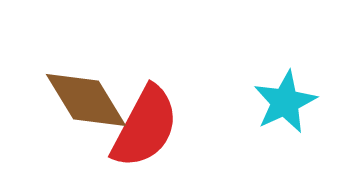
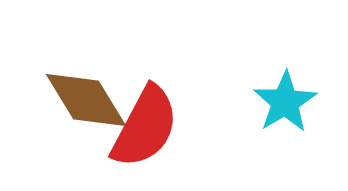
cyan star: rotated 6 degrees counterclockwise
